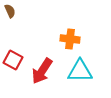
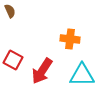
cyan triangle: moved 2 px right, 4 px down
